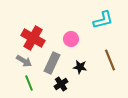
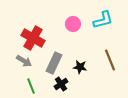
pink circle: moved 2 px right, 15 px up
gray rectangle: moved 2 px right
green line: moved 2 px right, 3 px down
